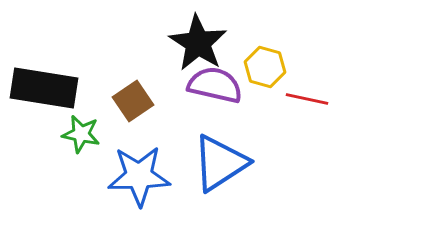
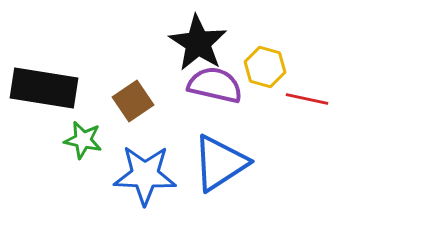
green star: moved 2 px right, 6 px down
blue star: moved 6 px right, 1 px up; rotated 4 degrees clockwise
